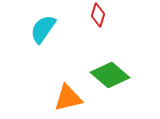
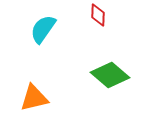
red diamond: rotated 15 degrees counterclockwise
orange triangle: moved 34 px left
